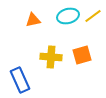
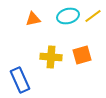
orange triangle: moved 1 px up
